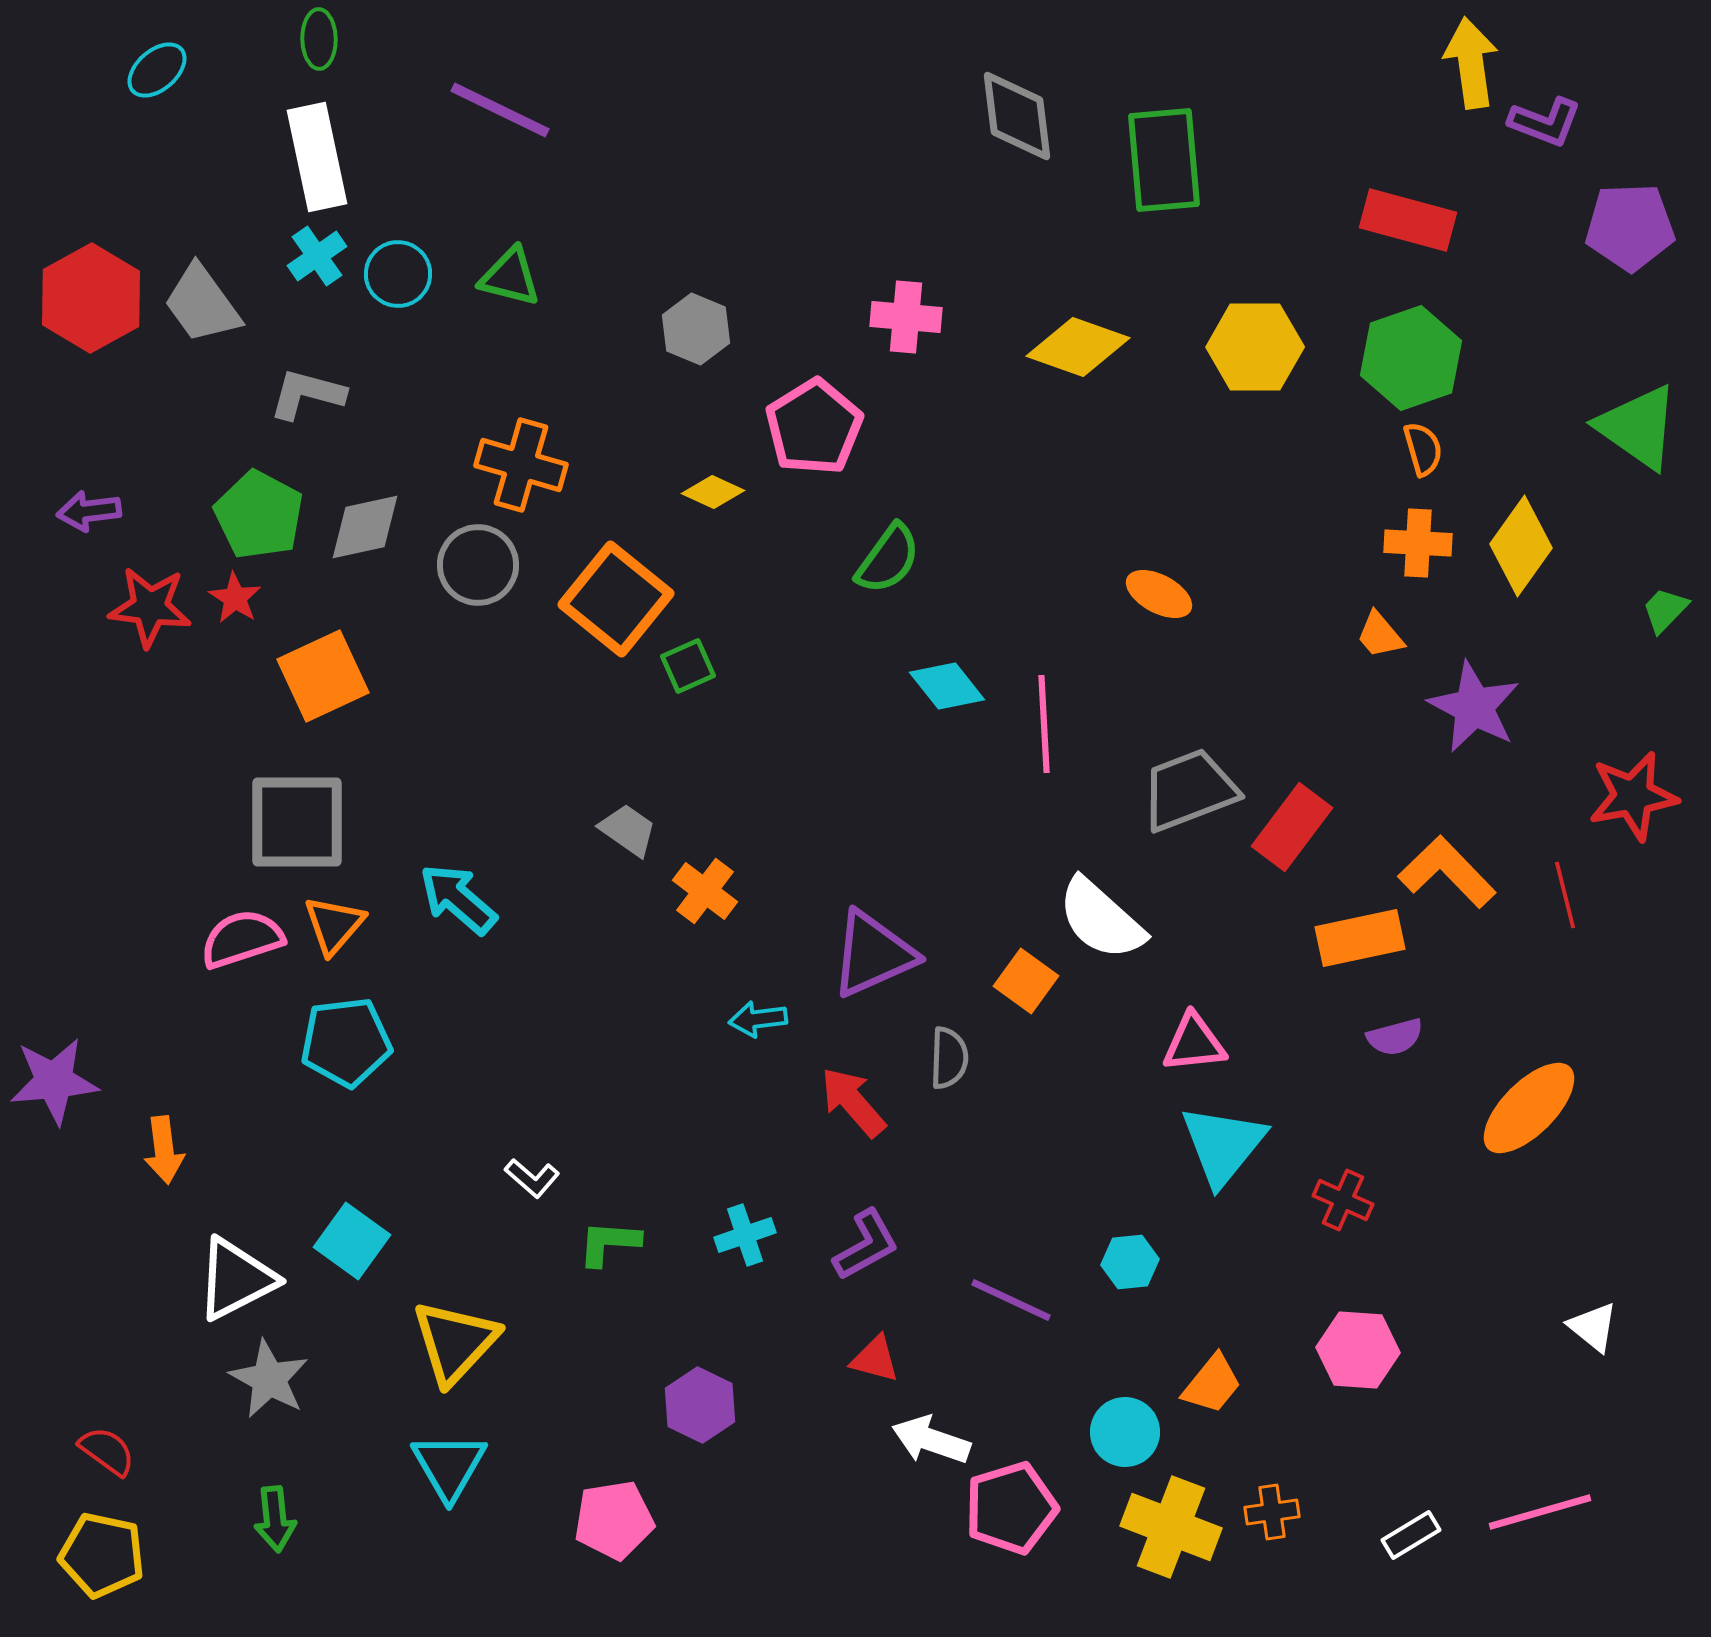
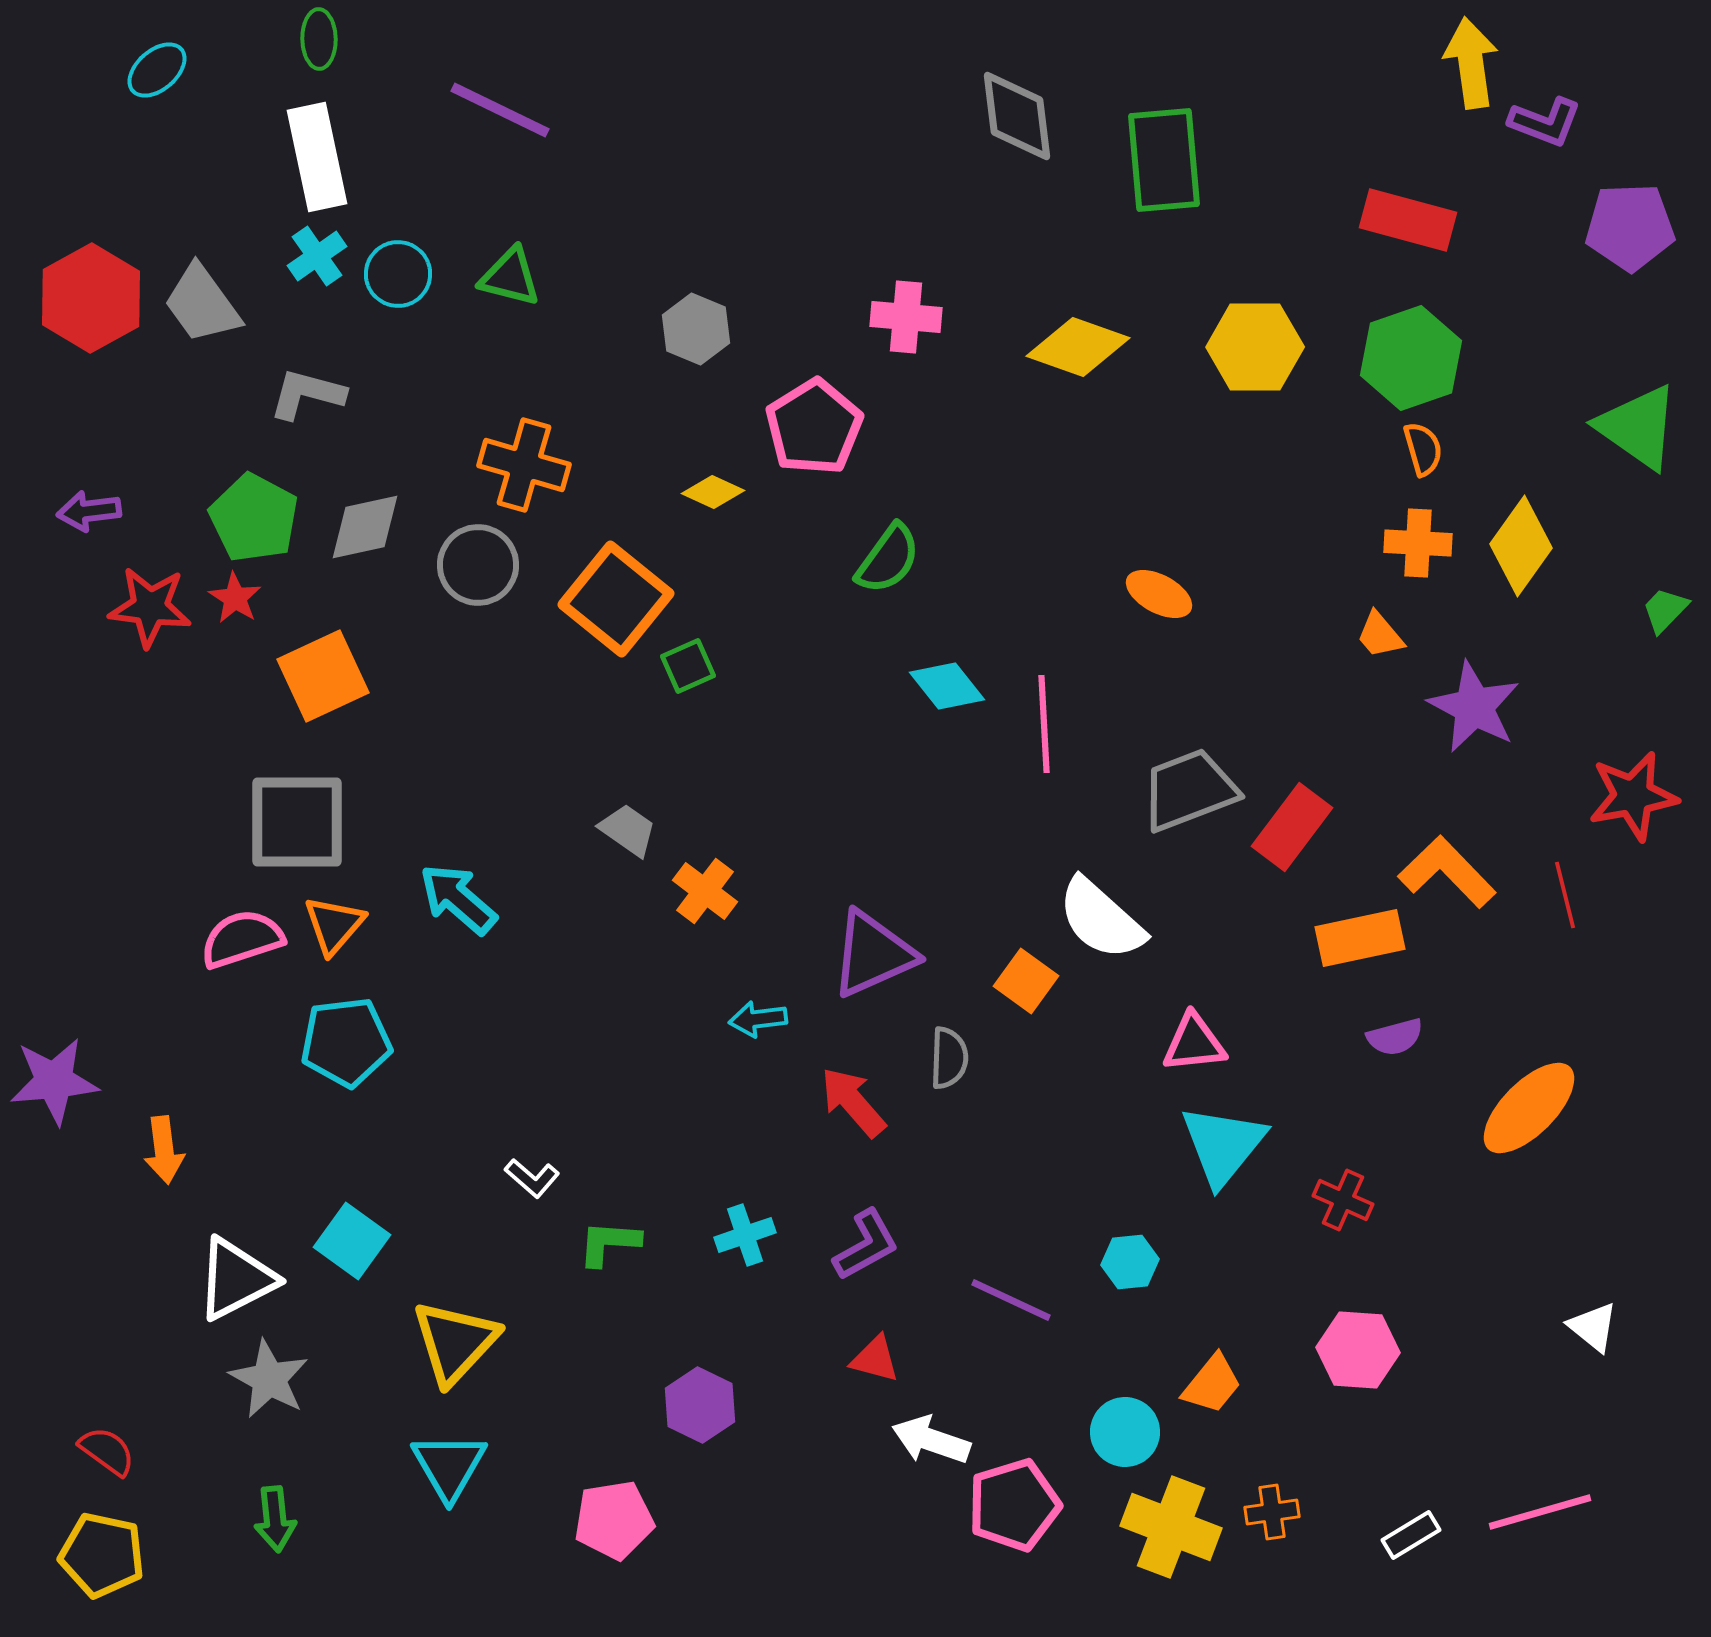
orange cross at (521, 465): moved 3 px right
green pentagon at (259, 515): moved 5 px left, 3 px down
pink pentagon at (1011, 1508): moved 3 px right, 3 px up
